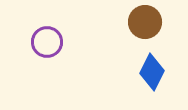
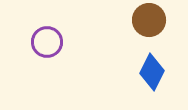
brown circle: moved 4 px right, 2 px up
